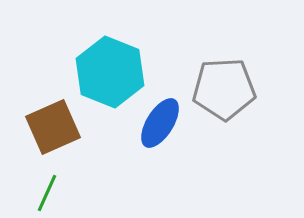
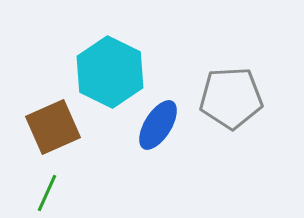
cyan hexagon: rotated 4 degrees clockwise
gray pentagon: moved 7 px right, 9 px down
blue ellipse: moved 2 px left, 2 px down
